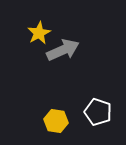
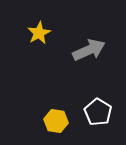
gray arrow: moved 26 px right
white pentagon: rotated 12 degrees clockwise
